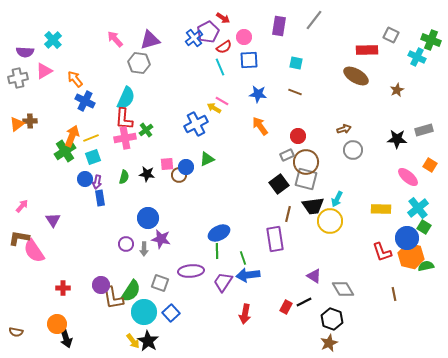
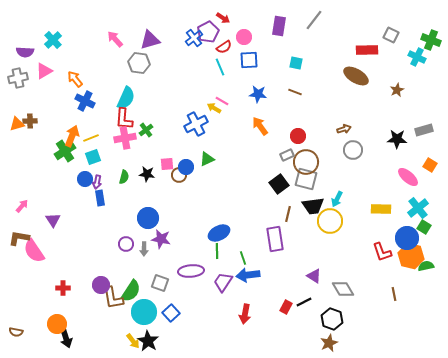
orange triangle at (17, 124): rotated 21 degrees clockwise
